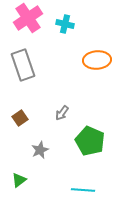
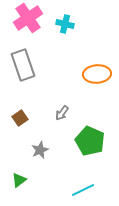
orange ellipse: moved 14 px down
cyan line: rotated 30 degrees counterclockwise
